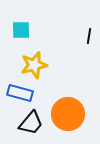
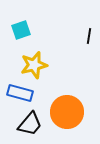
cyan square: rotated 18 degrees counterclockwise
orange circle: moved 1 px left, 2 px up
black trapezoid: moved 1 px left, 1 px down
